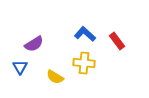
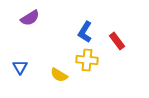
blue L-shape: moved 2 px up; rotated 100 degrees counterclockwise
purple semicircle: moved 4 px left, 26 px up
yellow cross: moved 3 px right, 3 px up
yellow semicircle: moved 4 px right, 2 px up
